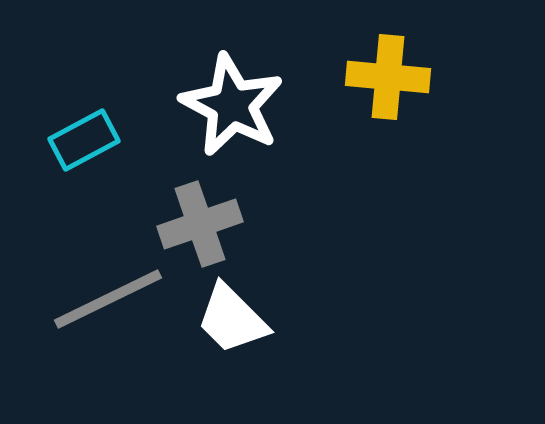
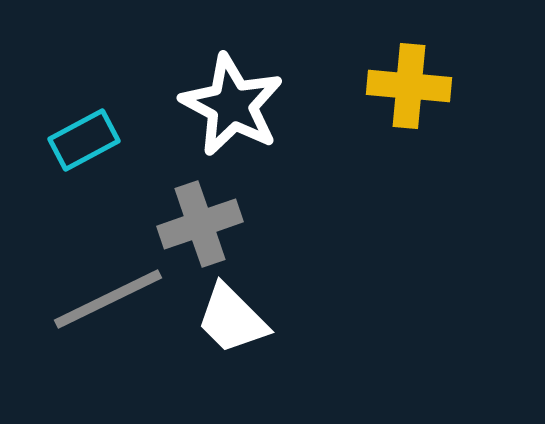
yellow cross: moved 21 px right, 9 px down
